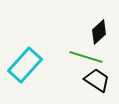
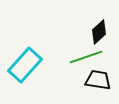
green line: rotated 36 degrees counterclockwise
black trapezoid: moved 1 px right; rotated 24 degrees counterclockwise
